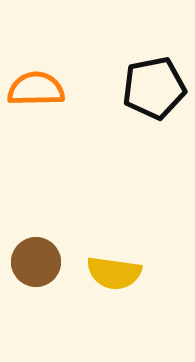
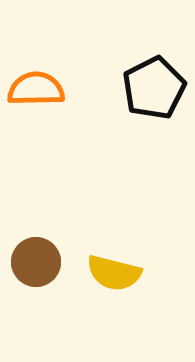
black pentagon: rotated 16 degrees counterclockwise
yellow semicircle: rotated 6 degrees clockwise
